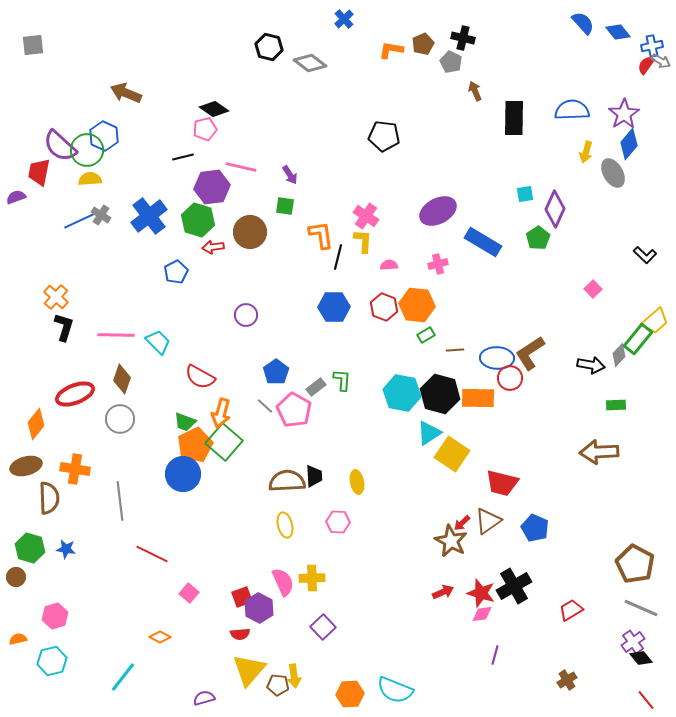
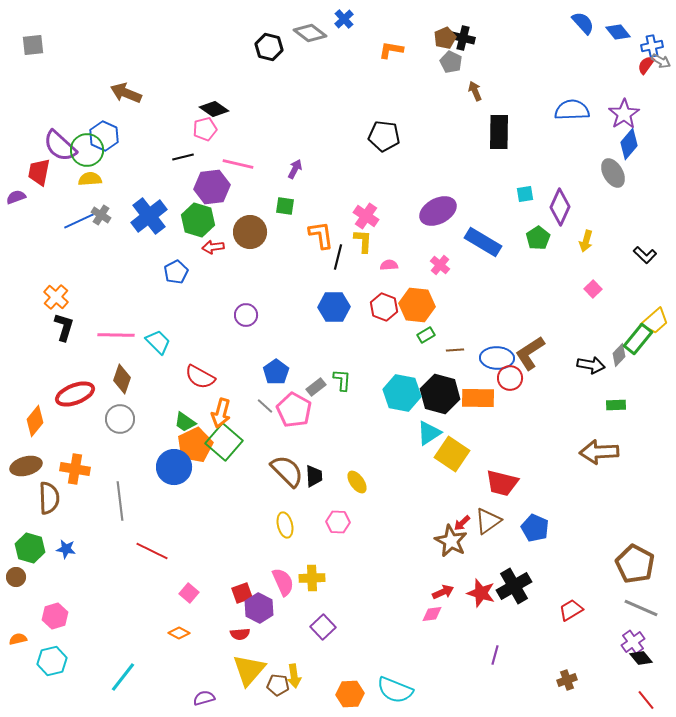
brown pentagon at (423, 44): moved 22 px right, 6 px up
gray diamond at (310, 63): moved 30 px up
black rectangle at (514, 118): moved 15 px left, 14 px down
yellow arrow at (586, 152): moved 89 px down
pink line at (241, 167): moved 3 px left, 3 px up
purple arrow at (290, 175): moved 5 px right, 6 px up; rotated 120 degrees counterclockwise
purple diamond at (555, 209): moved 5 px right, 2 px up
pink cross at (438, 264): moved 2 px right, 1 px down; rotated 36 degrees counterclockwise
green trapezoid at (185, 422): rotated 15 degrees clockwise
orange diamond at (36, 424): moved 1 px left, 3 px up
blue circle at (183, 474): moved 9 px left, 7 px up
brown semicircle at (287, 481): moved 10 px up; rotated 48 degrees clockwise
yellow ellipse at (357, 482): rotated 25 degrees counterclockwise
red line at (152, 554): moved 3 px up
red square at (242, 597): moved 4 px up
pink diamond at (482, 614): moved 50 px left
orange diamond at (160, 637): moved 19 px right, 4 px up
brown cross at (567, 680): rotated 12 degrees clockwise
